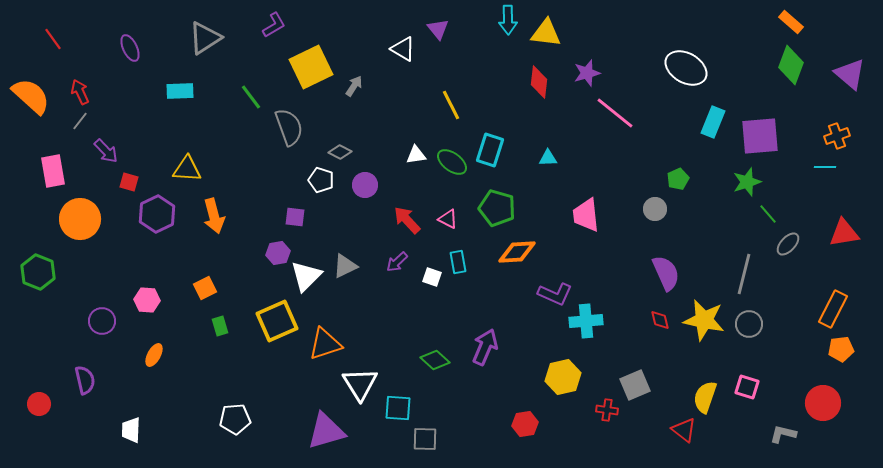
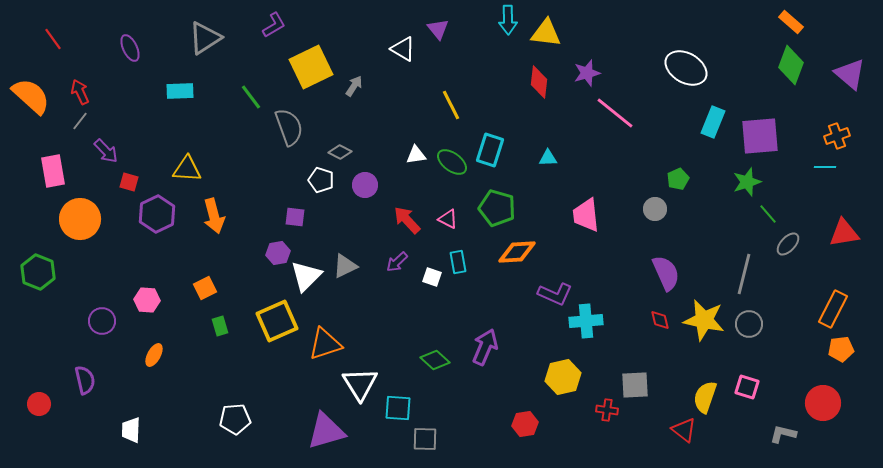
gray square at (635, 385): rotated 20 degrees clockwise
